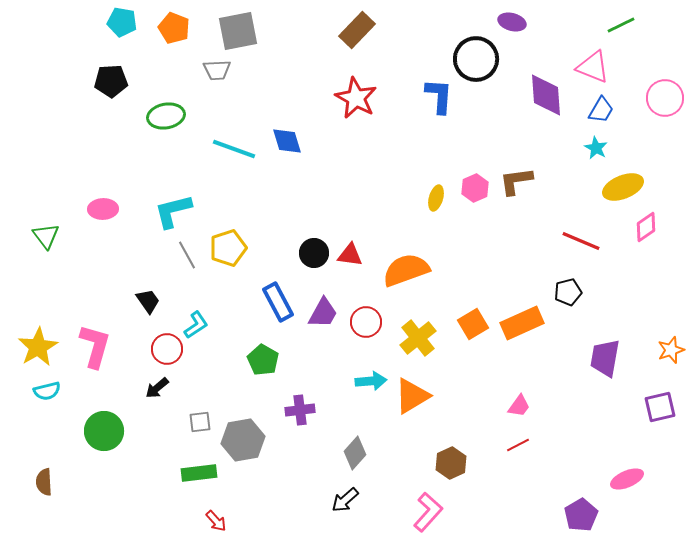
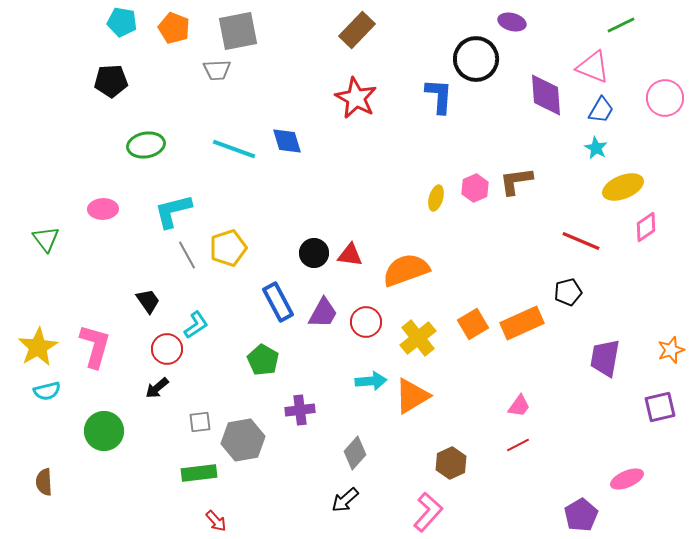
green ellipse at (166, 116): moved 20 px left, 29 px down
green triangle at (46, 236): moved 3 px down
